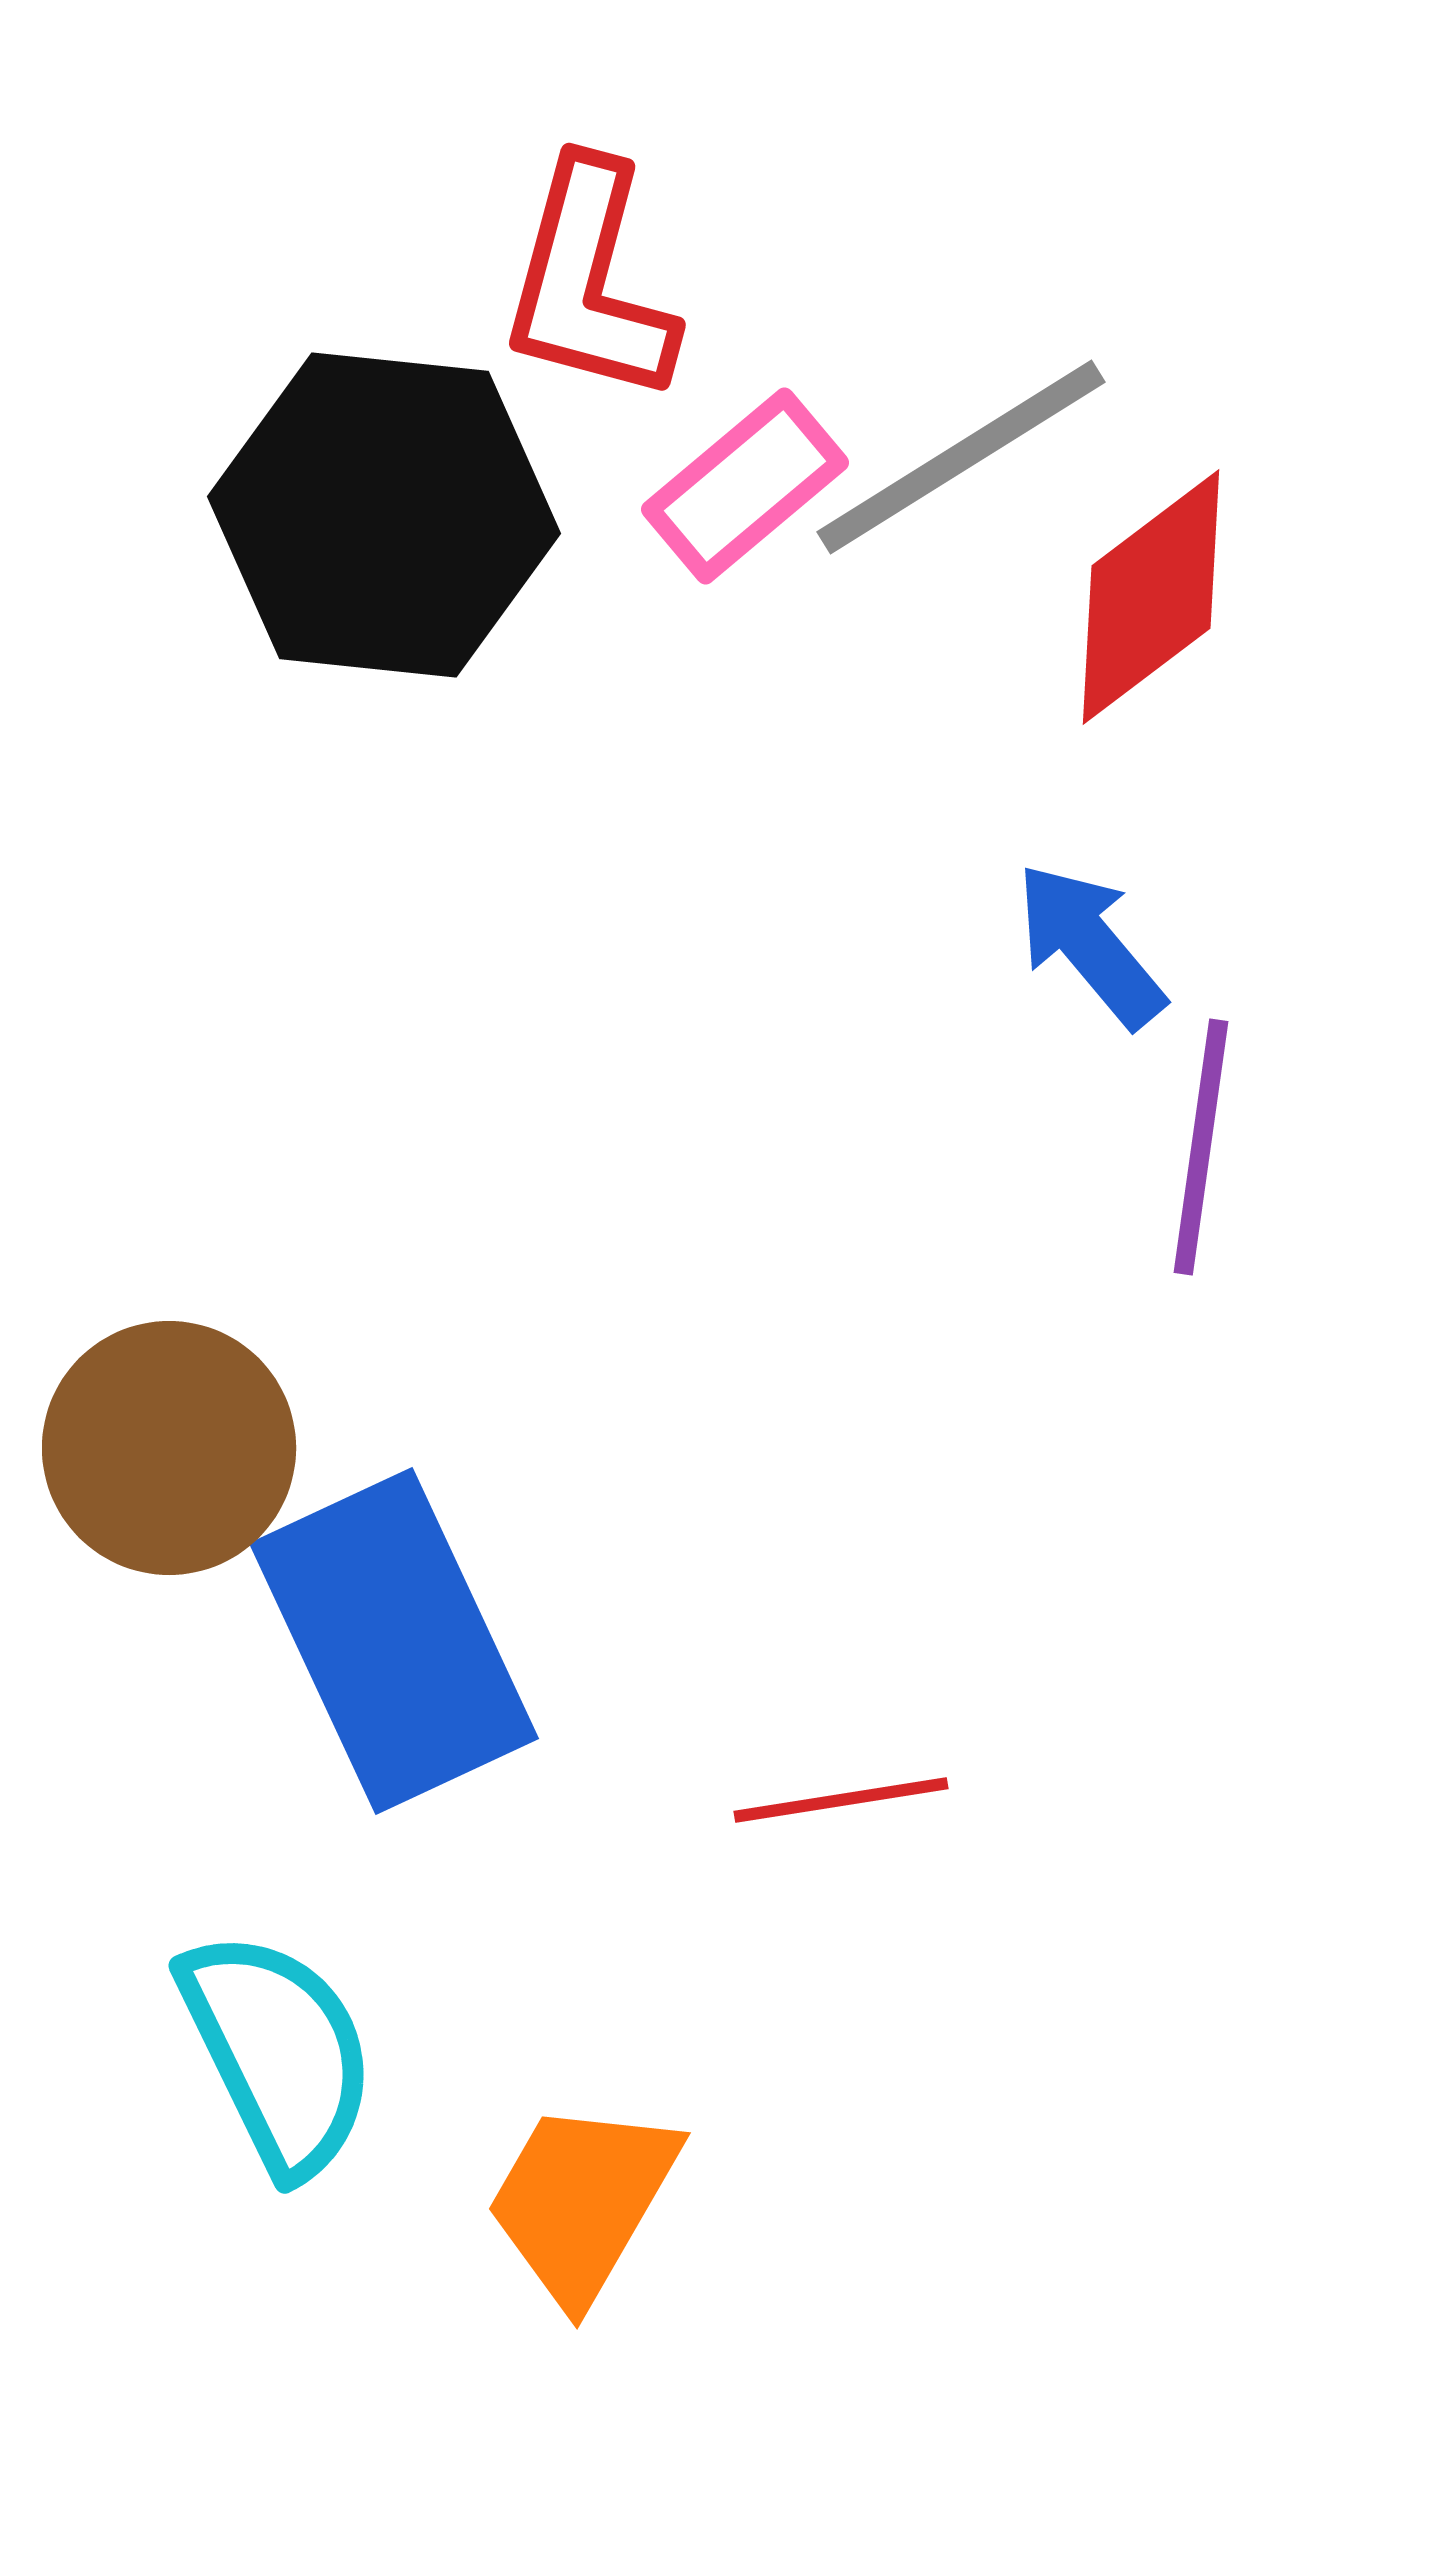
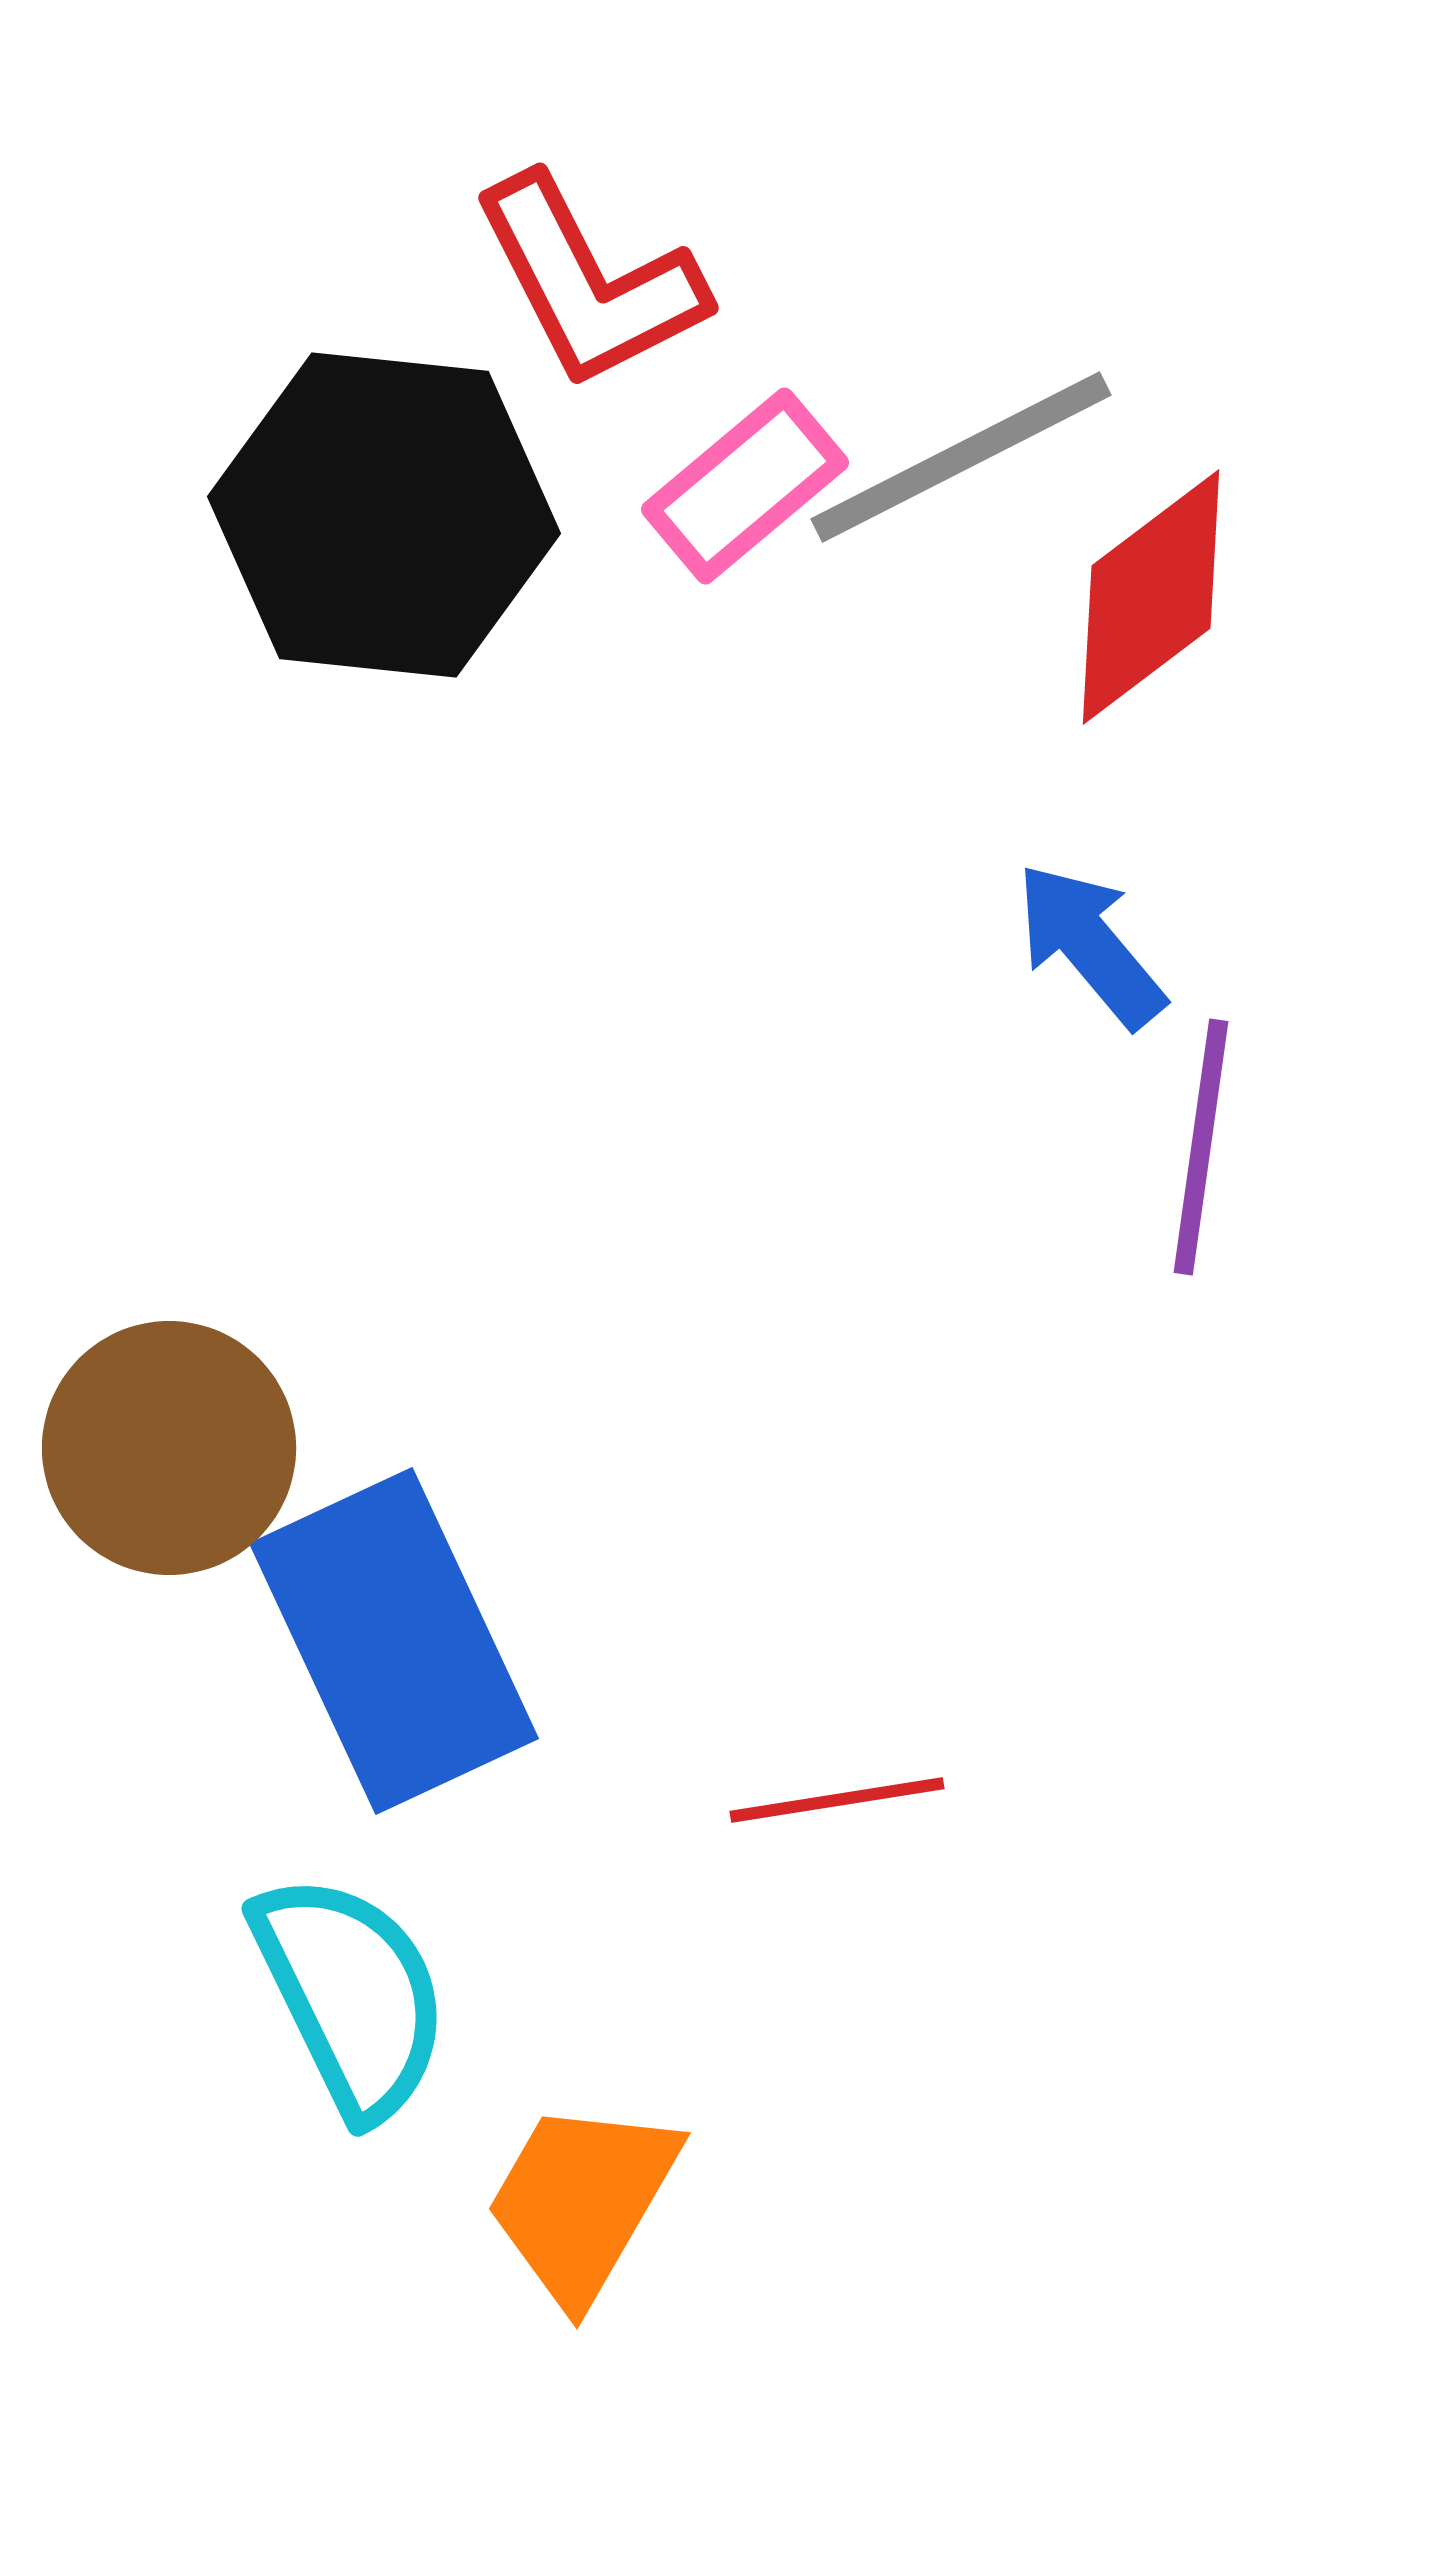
red L-shape: rotated 42 degrees counterclockwise
gray line: rotated 5 degrees clockwise
red line: moved 4 px left
cyan semicircle: moved 73 px right, 57 px up
